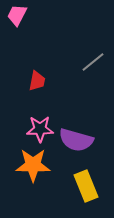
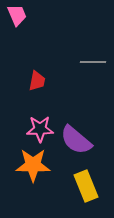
pink trapezoid: rotated 130 degrees clockwise
gray line: rotated 40 degrees clockwise
purple semicircle: rotated 24 degrees clockwise
